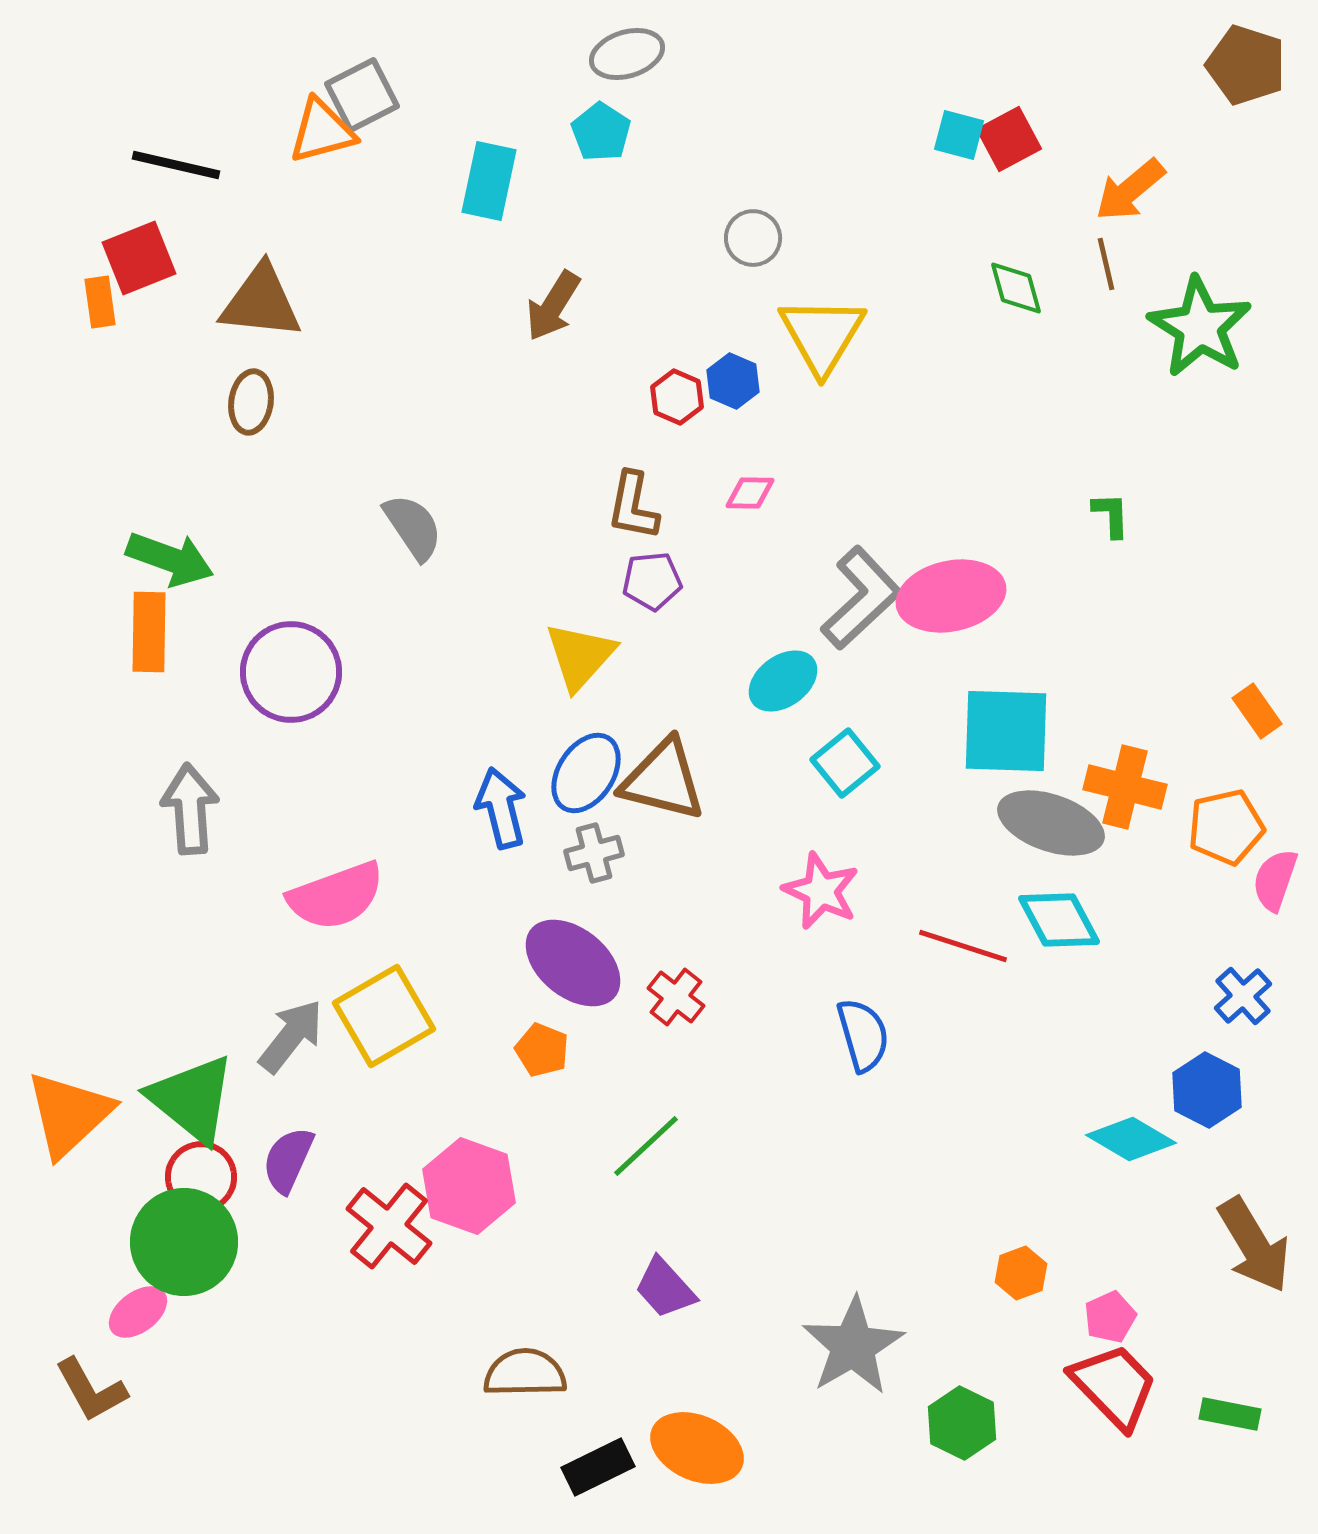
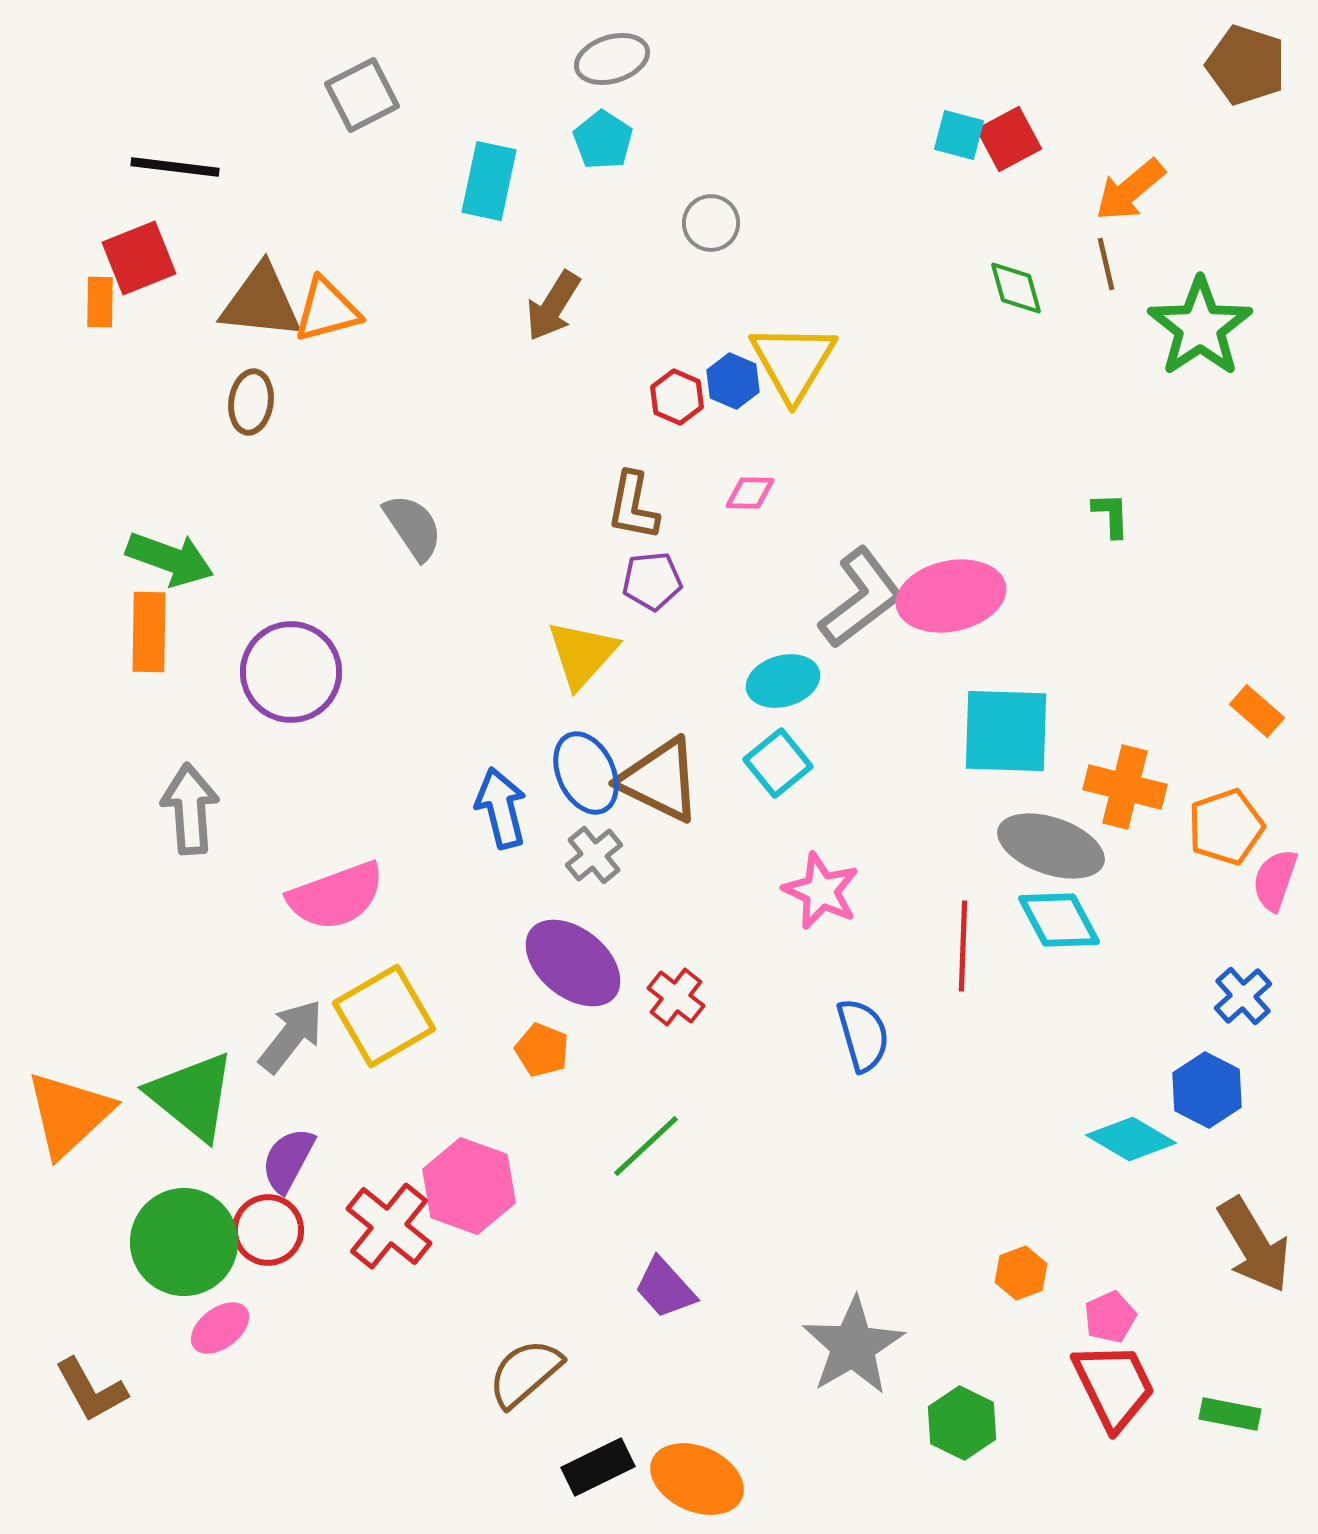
gray ellipse at (627, 54): moved 15 px left, 5 px down
orange triangle at (322, 131): moved 5 px right, 179 px down
cyan pentagon at (601, 132): moved 2 px right, 8 px down
black line at (176, 165): moved 1 px left, 2 px down; rotated 6 degrees counterclockwise
gray circle at (753, 238): moved 42 px left, 15 px up
orange rectangle at (100, 302): rotated 9 degrees clockwise
green star at (1200, 327): rotated 6 degrees clockwise
yellow triangle at (822, 335): moved 29 px left, 27 px down
gray L-shape at (861, 598): rotated 6 degrees clockwise
yellow triangle at (580, 656): moved 2 px right, 2 px up
cyan ellipse at (783, 681): rotated 20 degrees clockwise
orange rectangle at (1257, 711): rotated 14 degrees counterclockwise
cyan square at (845, 763): moved 67 px left
blue ellipse at (586, 773): rotated 58 degrees counterclockwise
brown triangle at (663, 780): moved 3 px left; rotated 12 degrees clockwise
gray ellipse at (1051, 823): moved 23 px down
orange pentagon at (1226, 827): rotated 6 degrees counterclockwise
gray cross at (594, 853): moved 2 px down; rotated 24 degrees counterclockwise
red line at (963, 946): rotated 74 degrees clockwise
green triangle at (192, 1099): moved 3 px up
purple semicircle at (288, 1160): rotated 4 degrees clockwise
red circle at (201, 1177): moved 67 px right, 53 px down
pink ellipse at (138, 1312): moved 82 px right, 16 px down
brown semicircle at (525, 1373): rotated 40 degrees counterclockwise
red trapezoid at (1114, 1386): rotated 18 degrees clockwise
orange ellipse at (697, 1448): moved 31 px down
